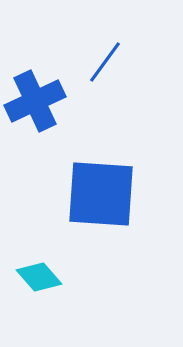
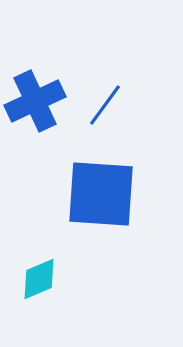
blue line: moved 43 px down
cyan diamond: moved 2 px down; rotated 72 degrees counterclockwise
